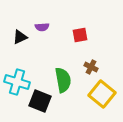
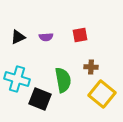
purple semicircle: moved 4 px right, 10 px down
black triangle: moved 2 px left
brown cross: rotated 24 degrees counterclockwise
cyan cross: moved 3 px up
black square: moved 2 px up
